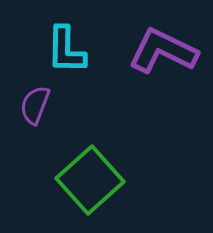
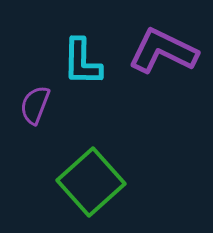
cyan L-shape: moved 16 px right, 12 px down
green square: moved 1 px right, 2 px down
